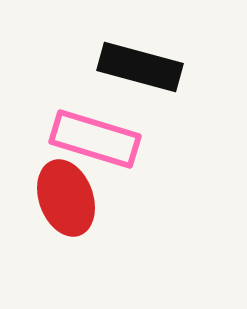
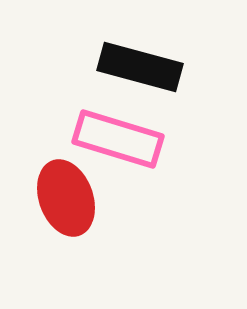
pink rectangle: moved 23 px right
